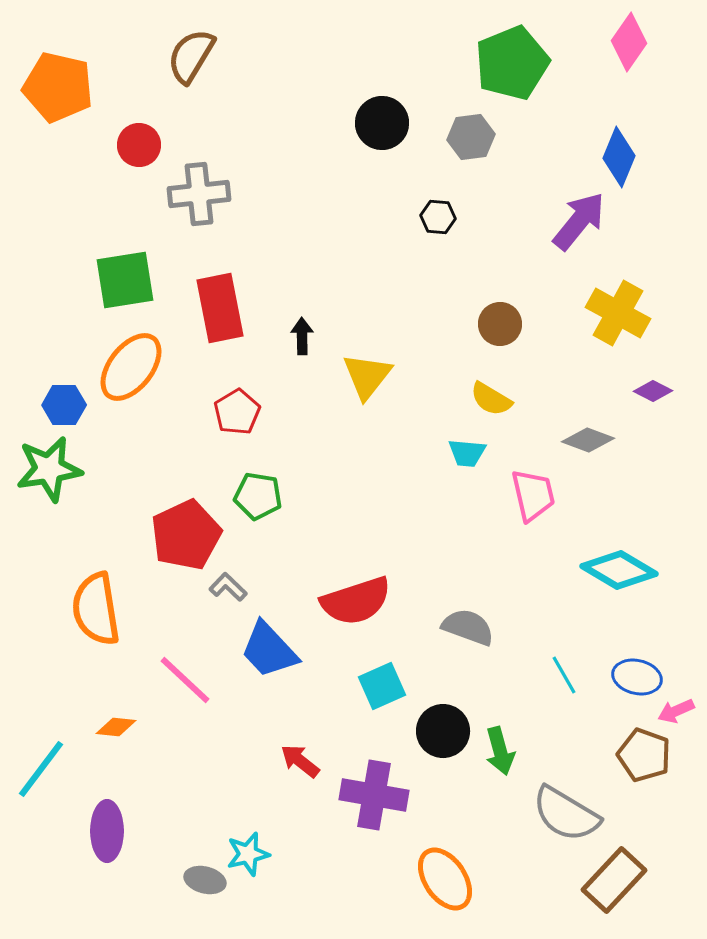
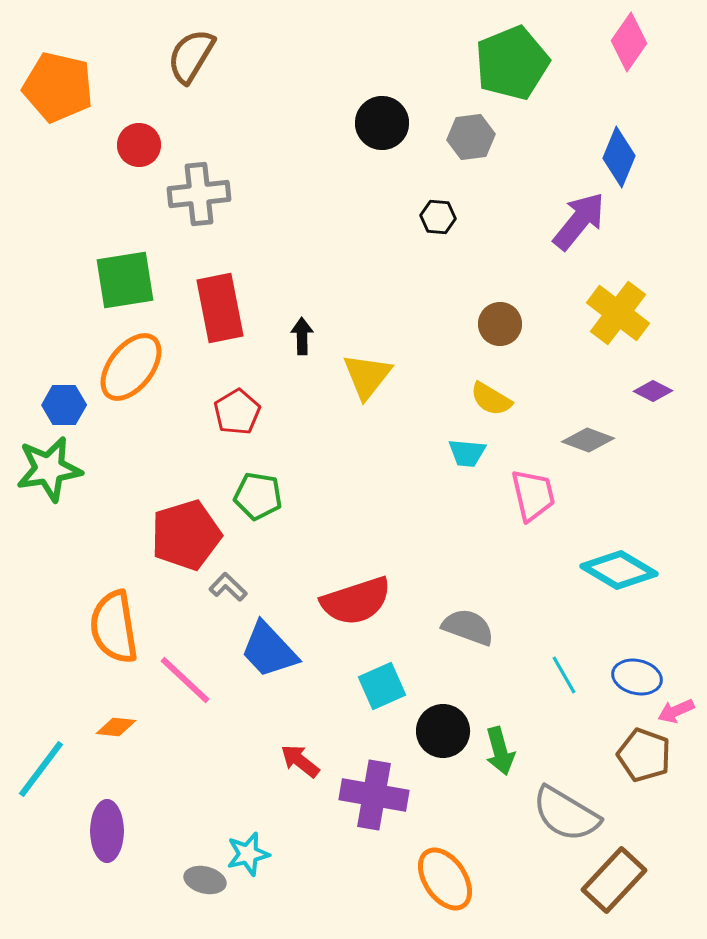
yellow cross at (618, 313): rotated 8 degrees clockwise
red pentagon at (186, 535): rotated 8 degrees clockwise
orange semicircle at (96, 609): moved 18 px right, 18 px down
